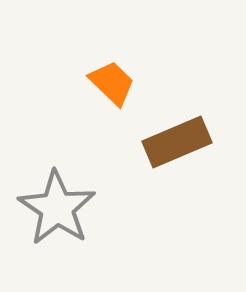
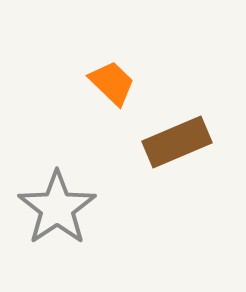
gray star: rotated 4 degrees clockwise
